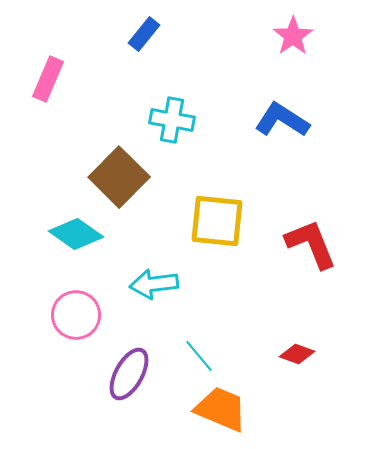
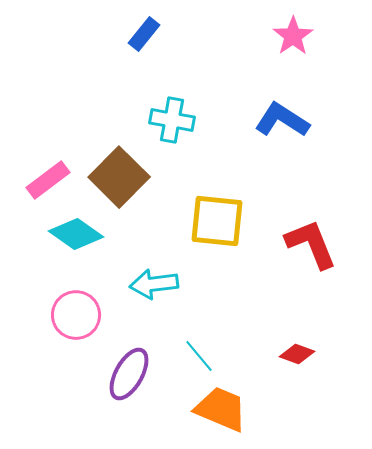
pink rectangle: moved 101 px down; rotated 30 degrees clockwise
